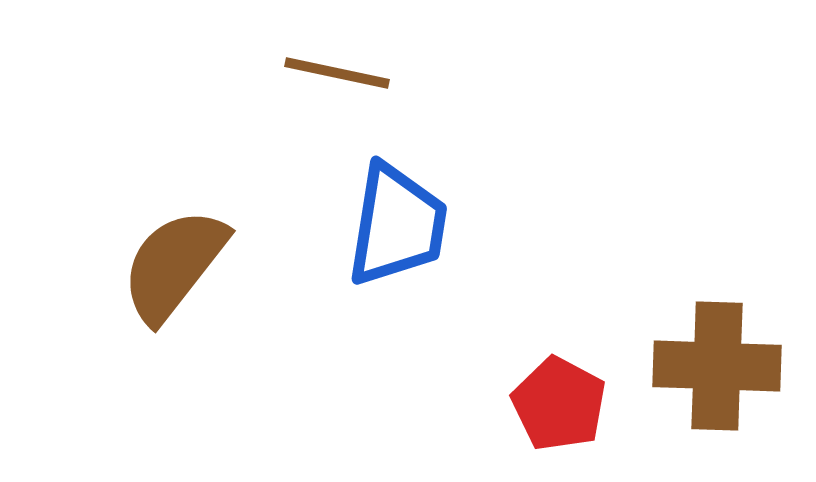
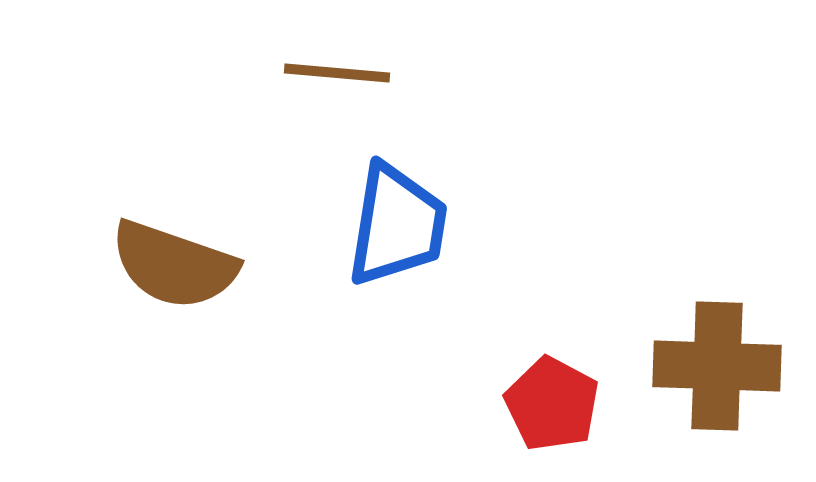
brown line: rotated 7 degrees counterclockwise
brown semicircle: rotated 109 degrees counterclockwise
red pentagon: moved 7 px left
